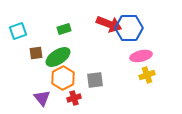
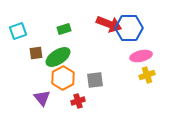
red cross: moved 4 px right, 3 px down
